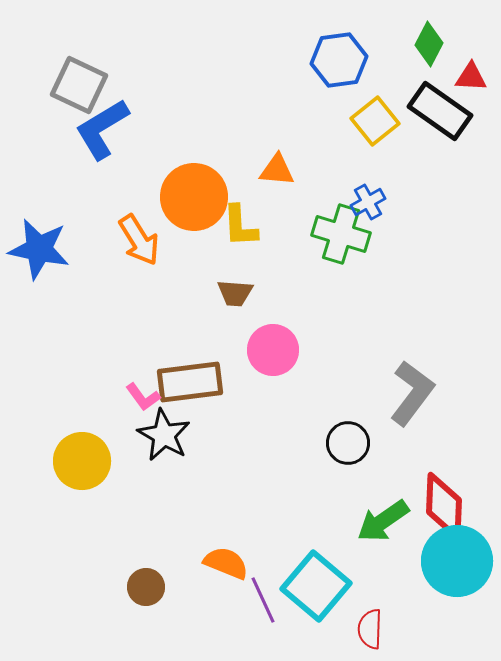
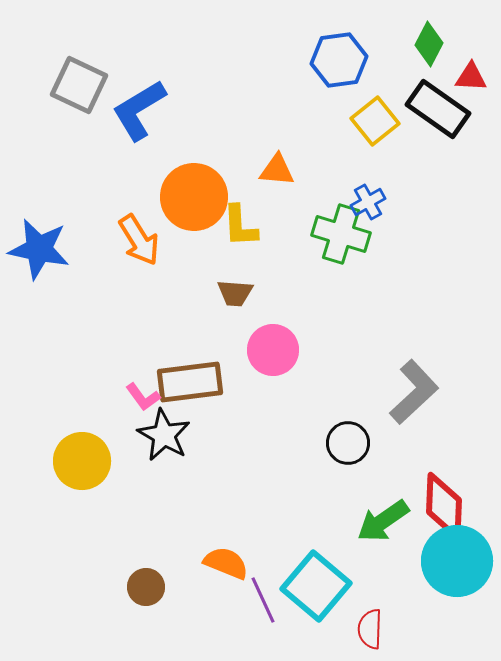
black rectangle: moved 2 px left, 2 px up
blue L-shape: moved 37 px right, 19 px up
gray L-shape: moved 2 px right, 1 px up; rotated 10 degrees clockwise
